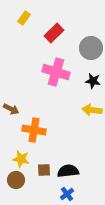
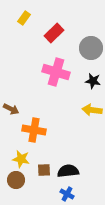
blue cross: rotated 24 degrees counterclockwise
